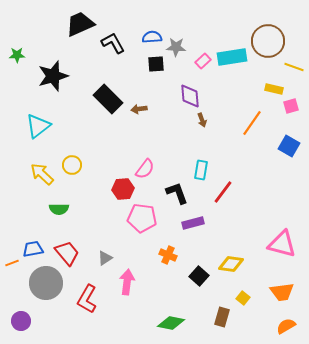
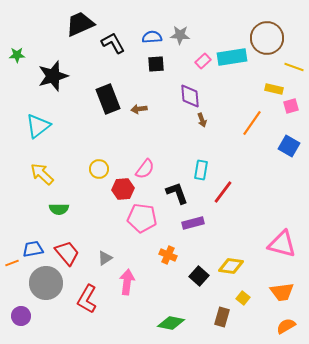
brown circle at (268, 41): moved 1 px left, 3 px up
gray star at (176, 47): moved 4 px right, 12 px up
black rectangle at (108, 99): rotated 24 degrees clockwise
yellow circle at (72, 165): moved 27 px right, 4 px down
yellow diamond at (231, 264): moved 2 px down
purple circle at (21, 321): moved 5 px up
